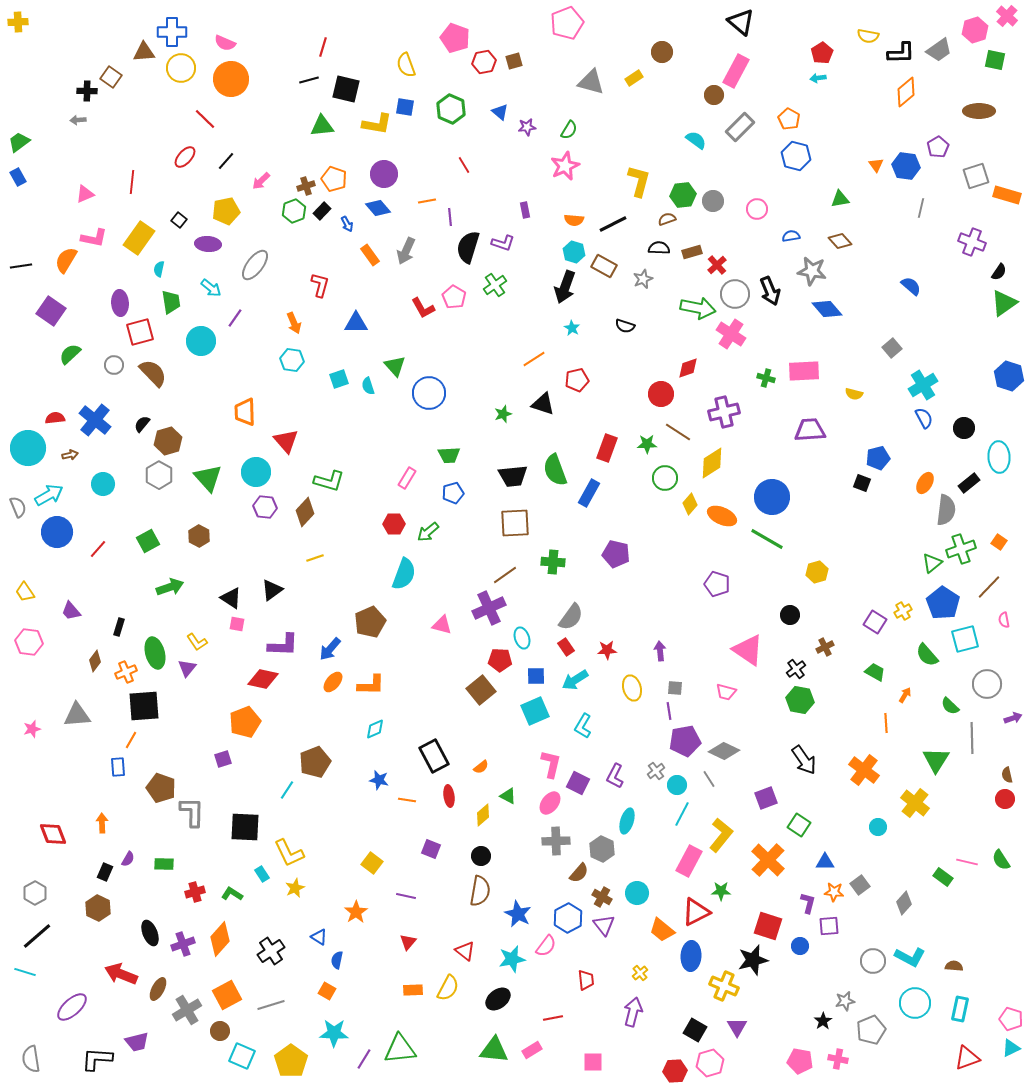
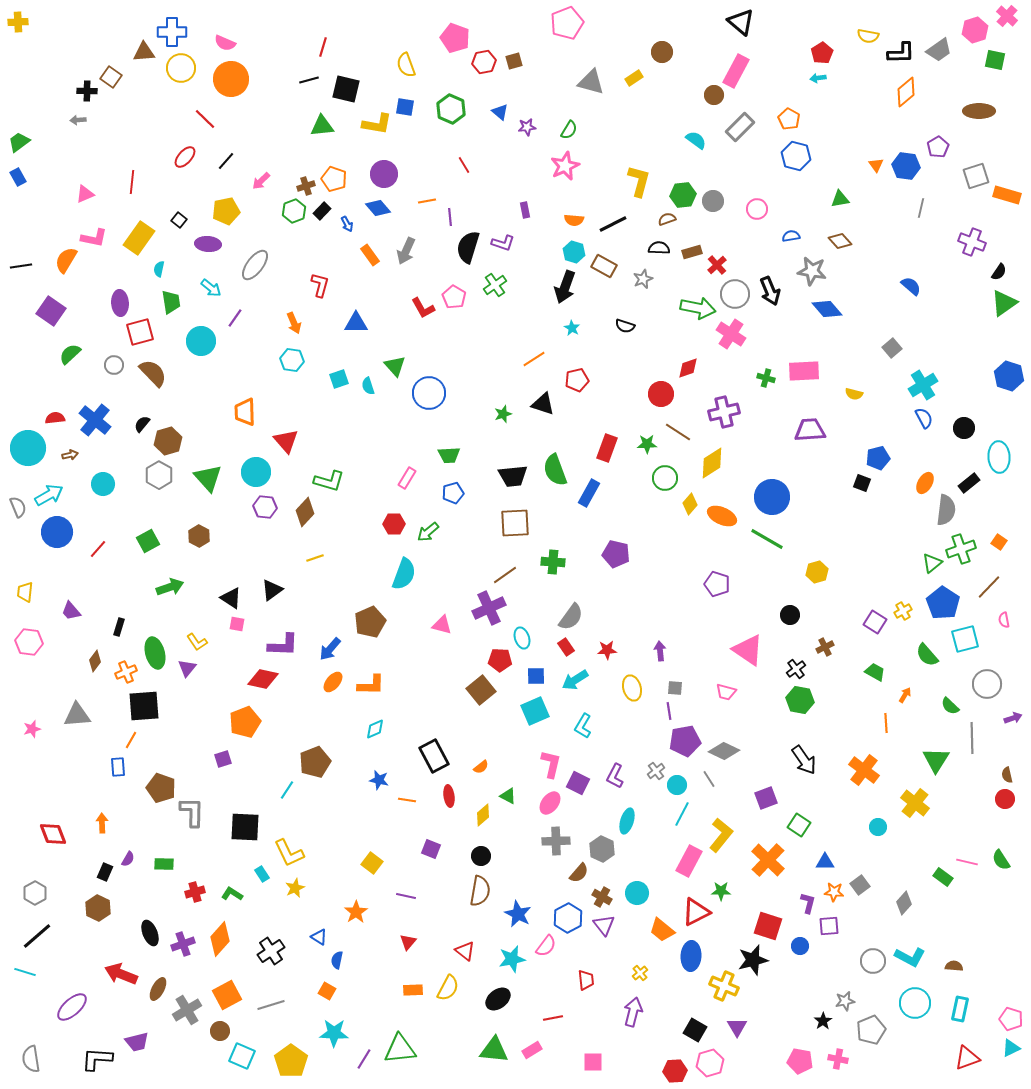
yellow trapezoid at (25, 592): rotated 40 degrees clockwise
